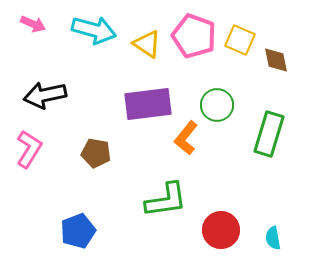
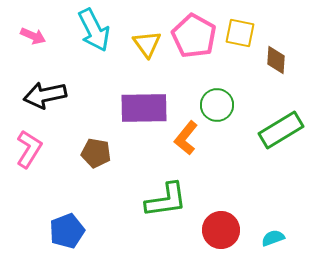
pink arrow: moved 12 px down
cyan arrow: rotated 48 degrees clockwise
pink pentagon: rotated 9 degrees clockwise
yellow square: moved 7 px up; rotated 12 degrees counterclockwise
yellow triangle: rotated 20 degrees clockwise
brown diamond: rotated 16 degrees clockwise
purple rectangle: moved 4 px left, 4 px down; rotated 6 degrees clockwise
green rectangle: moved 12 px right, 4 px up; rotated 42 degrees clockwise
blue pentagon: moved 11 px left
cyan semicircle: rotated 80 degrees clockwise
